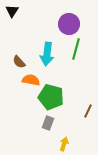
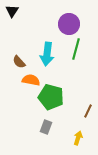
gray rectangle: moved 2 px left, 4 px down
yellow arrow: moved 14 px right, 6 px up
